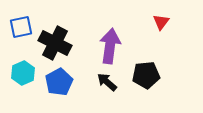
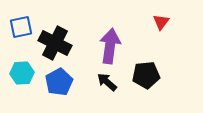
cyan hexagon: moved 1 px left; rotated 20 degrees clockwise
